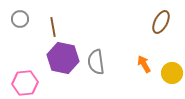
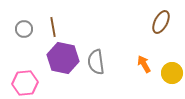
gray circle: moved 4 px right, 10 px down
